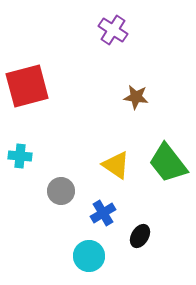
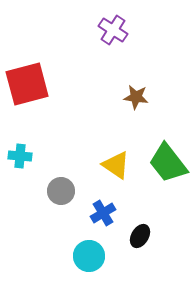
red square: moved 2 px up
